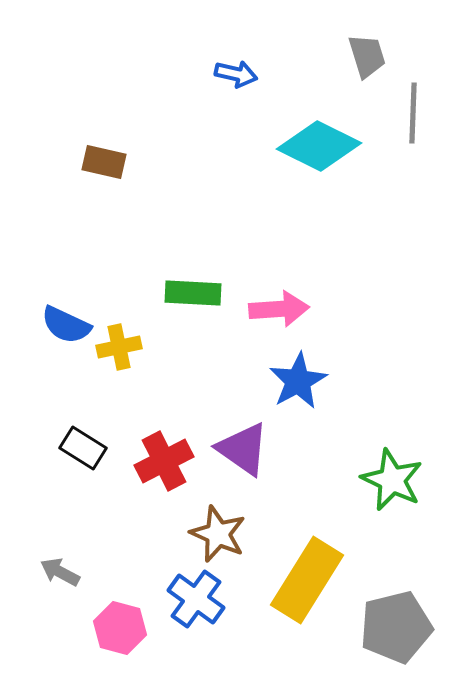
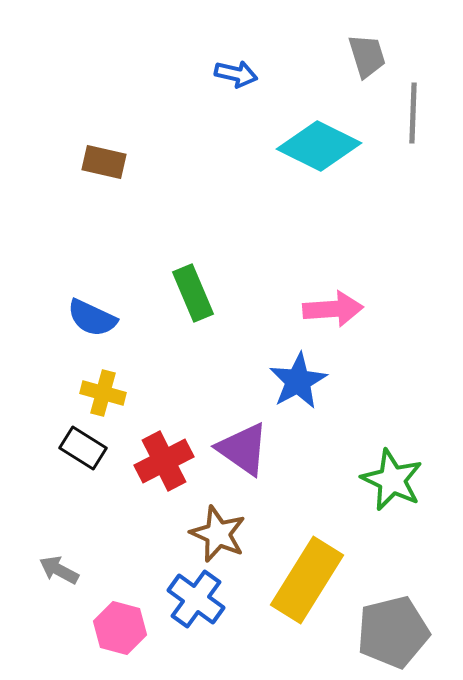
green rectangle: rotated 64 degrees clockwise
pink arrow: moved 54 px right
blue semicircle: moved 26 px right, 7 px up
yellow cross: moved 16 px left, 46 px down; rotated 27 degrees clockwise
gray arrow: moved 1 px left, 2 px up
gray pentagon: moved 3 px left, 5 px down
